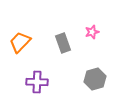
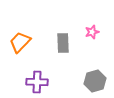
gray rectangle: rotated 18 degrees clockwise
gray hexagon: moved 2 px down
